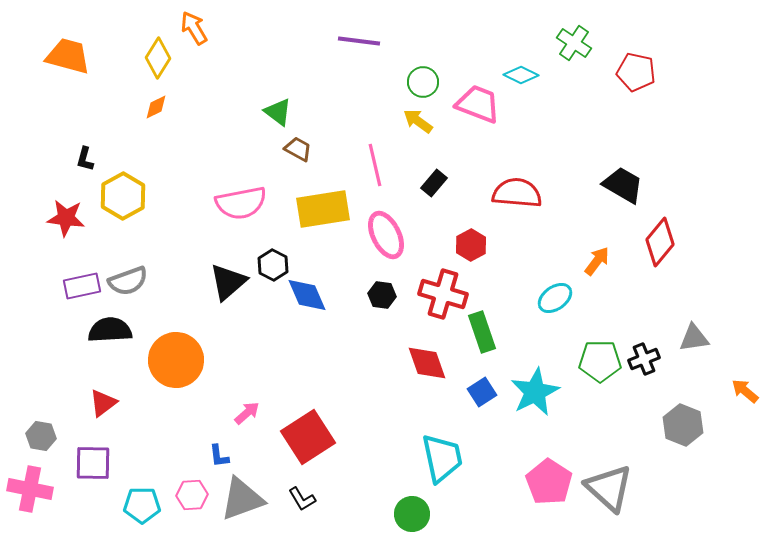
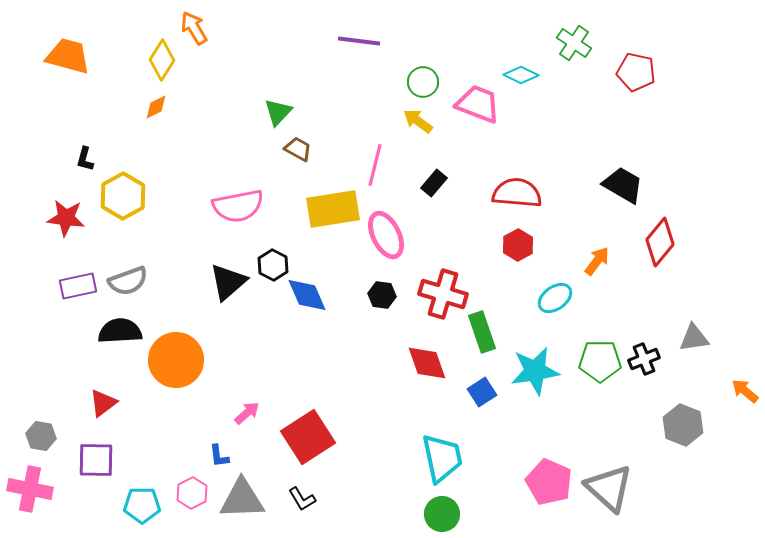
yellow diamond at (158, 58): moved 4 px right, 2 px down
green triangle at (278, 112): rotated 36 degrees clockwise
pink line at (375, 165): rotated 27 degrees clockwise
pink semicircle at (241, 203): moved 3 px left, 3 px down
yellow rectangle at (323, 209): moved 10 px right
red hexagon at (471, 245): moved 47 px right
purple rectangle at (82, 286): moved 4 px left
black semicircle at (110, 330): moved 10 px right, 1 px down
cyan star at (535, 392): moved 21 px up; rotated 18 degrees clockwise
purple square at (93, 463): moved 3 px right, 3 px up
pink pentagon at (549, 482): rotated 9 degrees counterclockwise
pink hexagon at (192, 495): moved 2 px up; rotated 24 degrees counterclockwise
gray triangle at (242, 499): rotated 18 degrees clockwise
green circle at (412, 514): moved 30 px right
